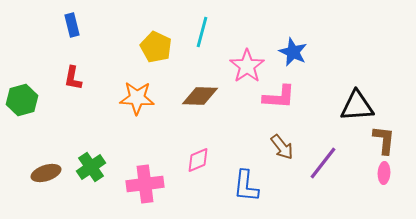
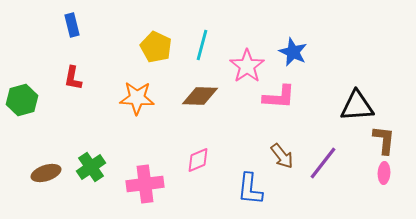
cyan line: moved 13 px down
brown arrow: moved 9 px down
blue L-shape: moved 4 px right, 3 px down
